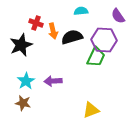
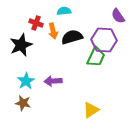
cyan semicircle: moved 17 px left
yellow triangle: rotated 12 degrees counterclockwise
